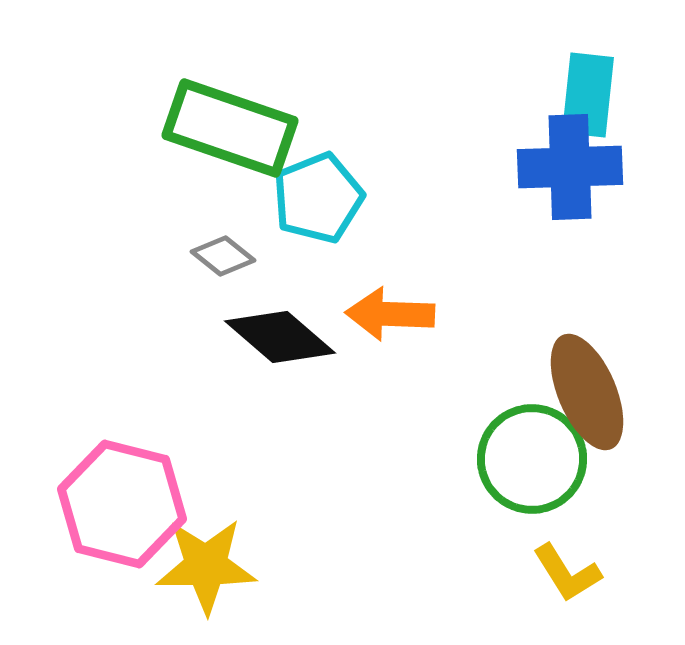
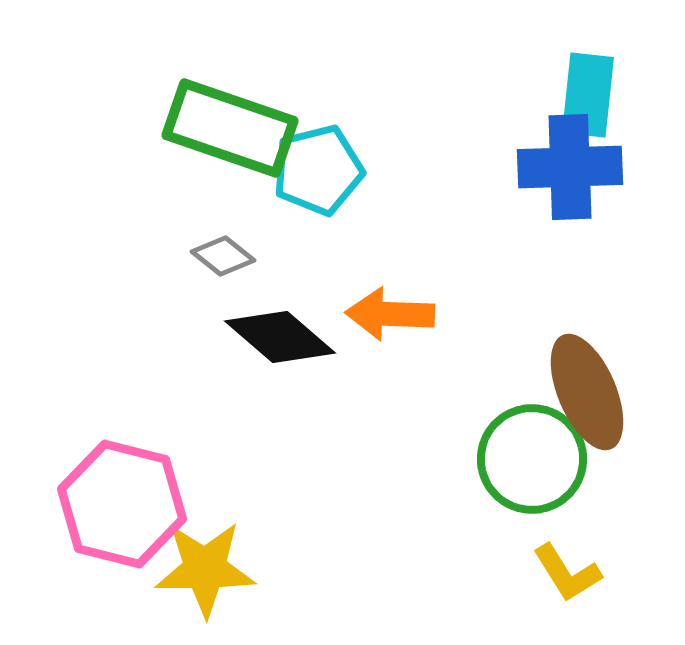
cyan pentagon: moved 28 px up; rotated 8 degrees clockwise
yellow star: moved 1 px left, 3 px down
